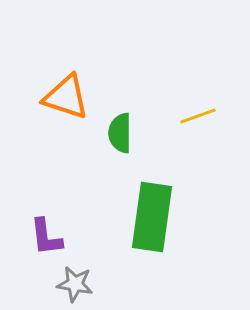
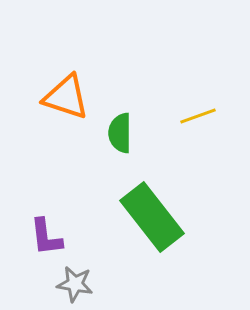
green rectangle: rotated 46 degrees counterclockwise
